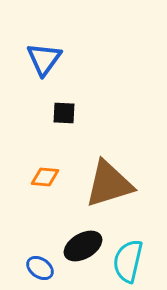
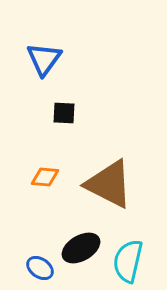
brown triangle: rotated 44 degrees clockwise
black ellipse: moved 2 px left, 2 px down
